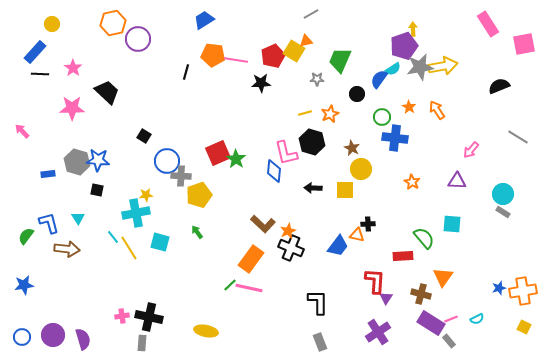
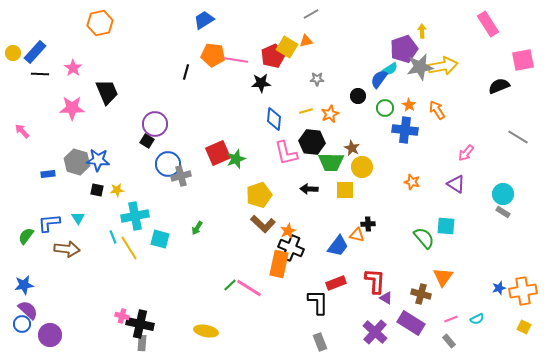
orange hexagon at (113, 23): moved 13 px left
yellow circle at (52, 24): moved 39 px left, 29 px down
yellow arrow at (413, 29): moved 9 px right, 2 px down
purple circle at (138, 39): moved 17 px right, 85 px down
pink square at (524, 44): moved 1 px left, 16 px down
purple pentagon at (404, 46): moved 3 px down
yellow square at (294, 51): moved 7 px left, 4 px up
green trapezoid at (340, 60): moved 9 px left, 102 px down; rotated 112 degrees counterclockwise
cyan semicircle at (393, 69): moved 3 px left
black trapezoid at (107, 92): rotated 24 degrees clockwise
black circle at (357, 94): moved 1 px right, 2 px down
orange star at (409, 107): moved 2 px up
yellow line at (305, 113): moved 1 px right, 2 px up
green circle at (382, 117): moved 3 px right, 9 px up
black square at (144, 136): moved 3 px right, 5 px down
blue cross at (395, 138): moved 10 px right, 8 px up
black hexagon at (312, 142): rotated 10 degrees counterclockwise
pink arrow at (471, 150): moved 5 px left, 3 px down
green star at (236, 159): rotated 18 degrees clockwise
blue circle at (167, 161): moved 1 px right, 3 px down
yellow circle at (361, 169): moved 1 px right, 2 px up
blue diamond at (274, 171): moved 52 px up
gray cross at (181, 176): rotated 18 degrees counterclockwise
purple triangle at (457, 181): moved 1 px left, 3 px down; rotated 30 degrees clockwise
orange star at (412, 182): rotated 14 degrees counterclockwise
black arrow at (313, 188): moved 4 px left, 1 px down
yellow star at (146, 195): moved 29 px left, 5 px up
yellow pentagon at (199, 195): moved 60 px right
cyan cross at (136, 213): moved 1 px left, 3 px down
blue L-shape at (49, 223): rotated 80 degrees counterclockwise
cyan square at (452, 224): moved 6 px left, 2 px down
green arrow at (197, 232): moved 4 px up; rotated 112 degrees counterclockwise
cyan line at (113, 237): rotated 16 degrees clockwise
cyan square at (160, 242): moved 3 px up
red rectangle at (403, 256): moved 67 px left, 27 px down; rotated 18 degrees counterclockwise
orange rectangle at (251, 259): moved 28 px right, 5 px down; rotated 24 degrees counterclockwise
pink line at (249, 288): rotated 20 degrees clockwise
purple triangle at (386, 298): rotated 32 degrees counterclockwise
pink cross at (122, 316): rotated 24 degrees clockwise
black cross at (149, 317): moved 9 px left, 7 px down
purple rectangle at (431, 323): moved 20 px left
purple cross at (378, 332): moved 3 px left; rotated 15 degrees counterclockwise
purple circle at (53, 335): moved 3 px left
blue circle at (22, 337): moved 13 px up
purple semicircle at (83, 339): moved 55 px left, 29 px up; rotated 30 degrees counterclockwise
